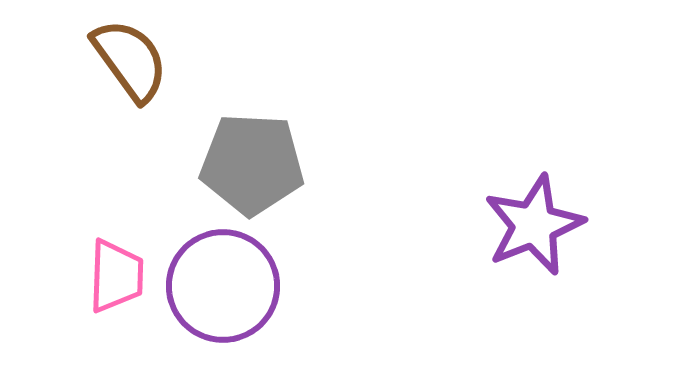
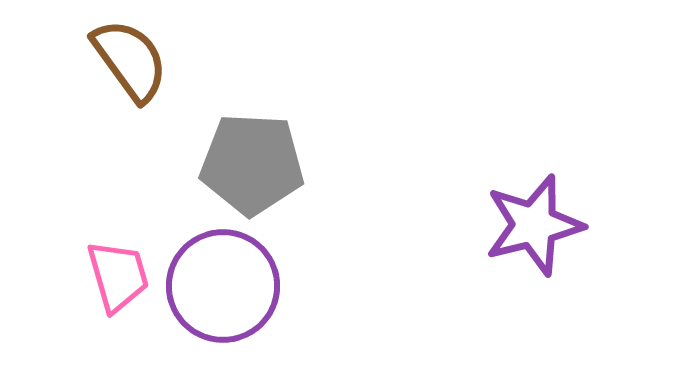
purple star: rotated 8 degrees clockwise
pink trapezoid: moved 2 px right; rotated 18 degrees counterclockwise
